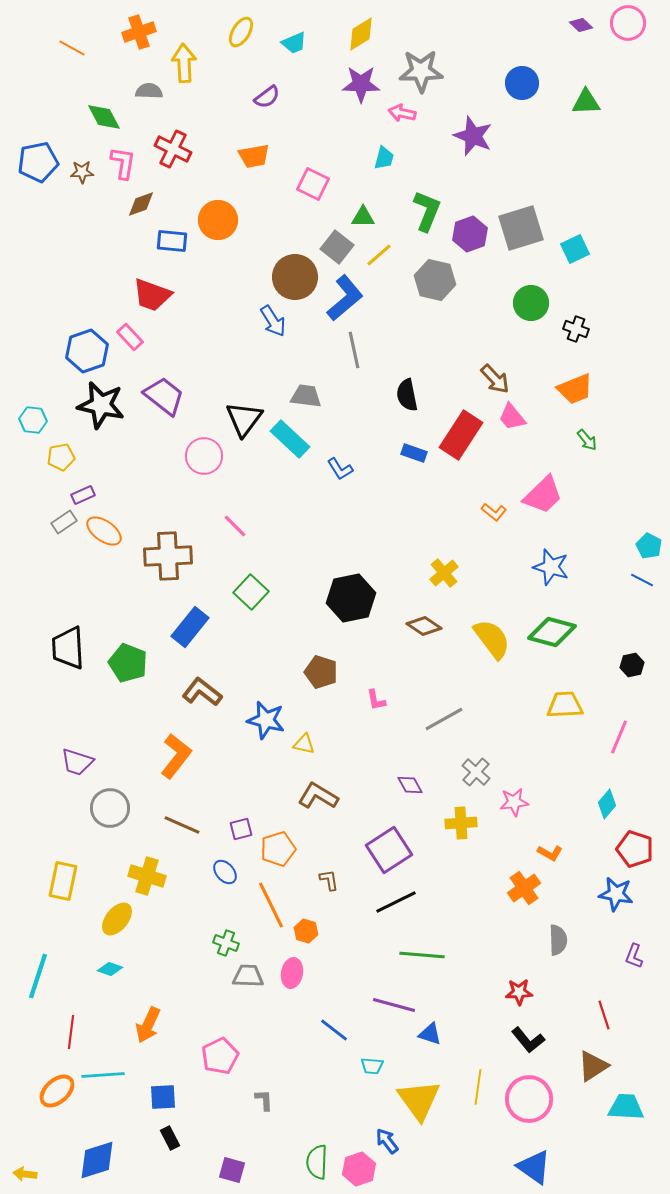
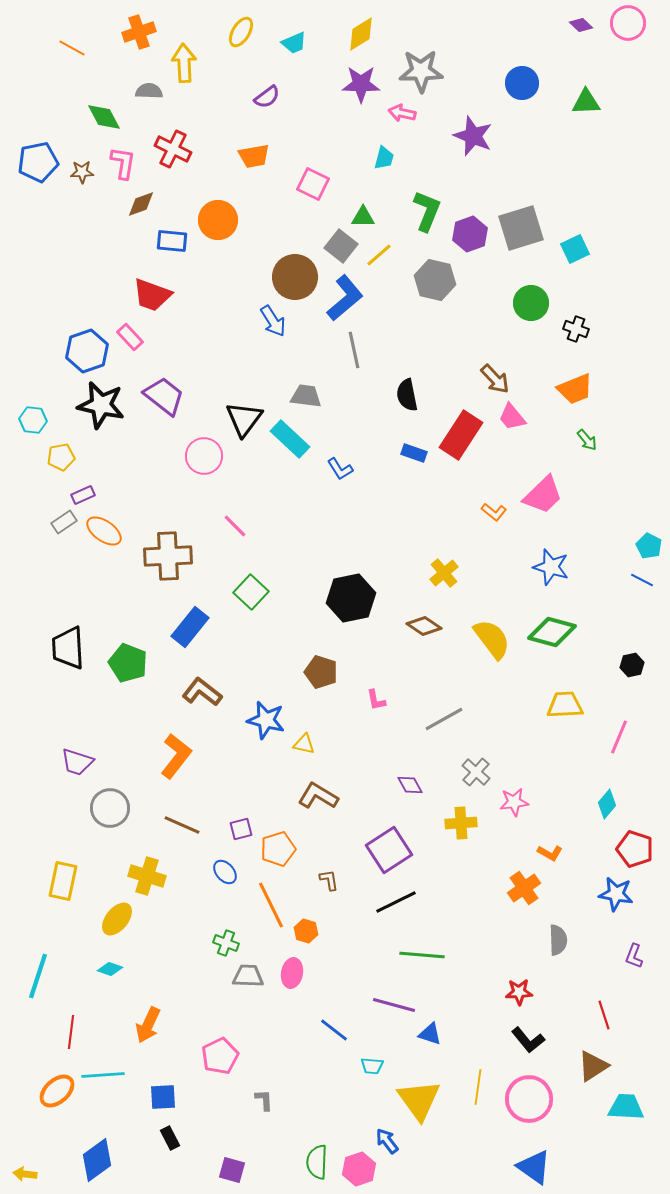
gray square at (337, 247): moved 4 px right, 1 px up
blue diamond at (97, 1160): rotated 18 degrees counterclockwise
